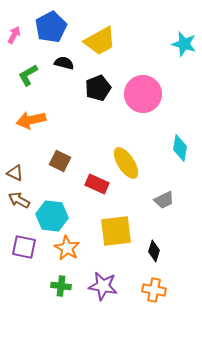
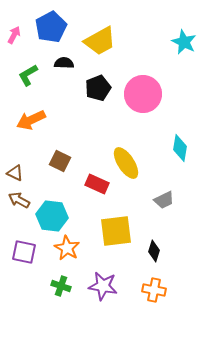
cyan star: moved 2 px up; rotated 10 degrees clockwise
black semicircle: rotated 12 degrees counterclockwise
orange arrow: rotated 12 degrees counterclockwise
purple square: moved 5 px down
green cross: rotated 12 degrees clockwise
